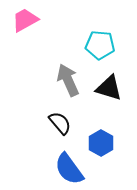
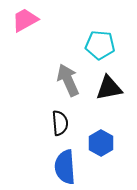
black triangle: rotated 28 degrees counterclockwise
black semicircle: rotated 35 degrees clockwise
blue semicircle: moved 4 px left, 2 px up; rotated 32 degrees clockwise
